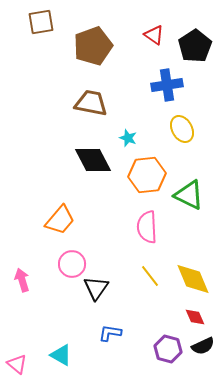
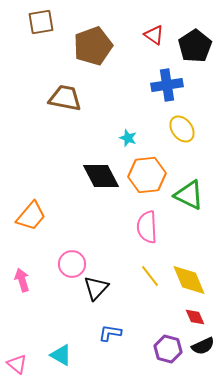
brown trapezoid: moved 26 px left, 5 px up
yellow ellipse: rotated 8 degrees counterclockwise
black diamond: moved 8 px right, 16 px down
orange trapezoid: moved 29 px left, 4 px up
yellow diamond: moved 4 px left, 1 px down
black triangle: rotated 8 degrees clockwise
